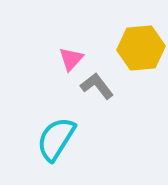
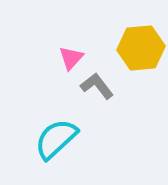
pink triangle: moved 1 px up
cyan semicircle: rotated 15 degrees clockwise
